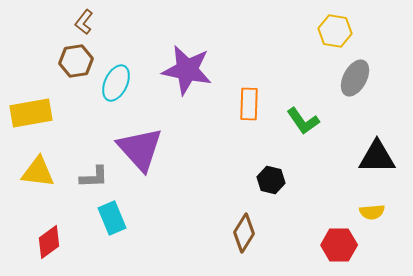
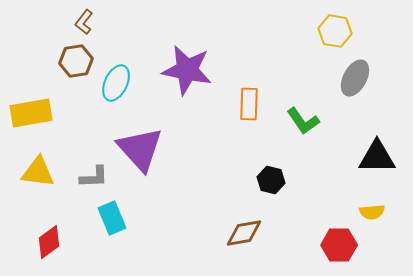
brown diamond: rotated 48 degrees clockwise
